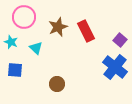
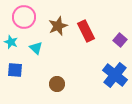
brown star: moved 1 px up
blue cross: moved 8 px down
